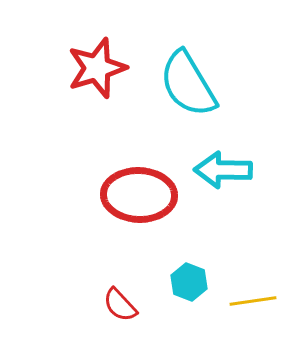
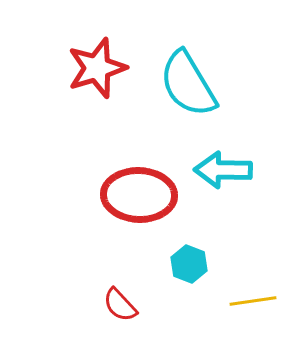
cyan hexagon: moved 18 px up
